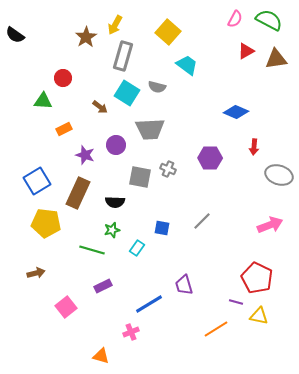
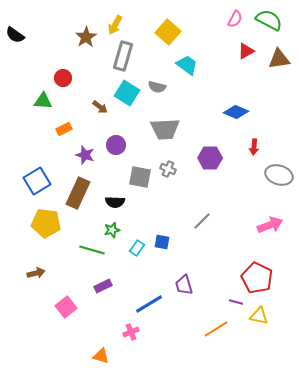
brown triangle at (276, 59): moved 3 px right
gray trapezoid at (150, 129): moved 15 px right
blue square at (162, 228): moved 14 px down
